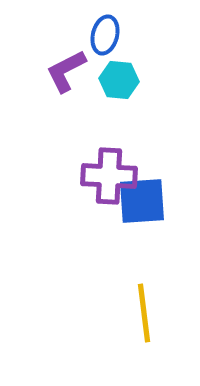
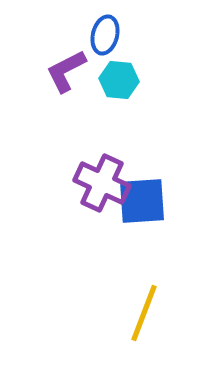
purple cross: moved 7 px left, 7 px down; rotated 22 degrees clockwise
yellow line: rotated 28 degrees clockwise
